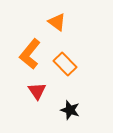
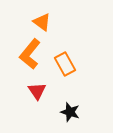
orange triangle: moved 15 px left
orange rectangle: rotated 15 degrees clockwise
black star: moved 2 px down
